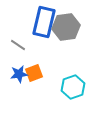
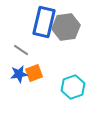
gray line: moved 3 px right, 5 px down
